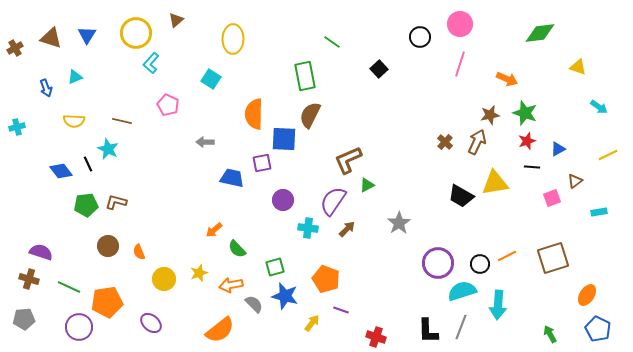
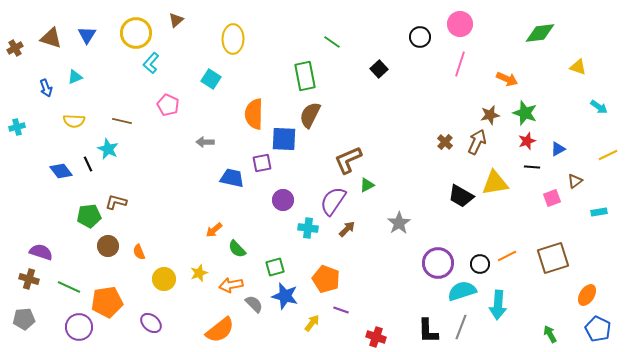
green pentagon at (86, 205): moved 3 px right, 11 px down
